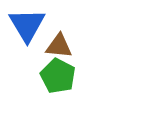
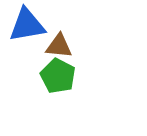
blue triangle: rotated 51 degrees clockwise
